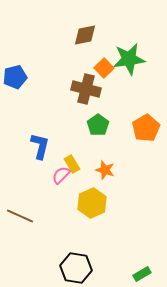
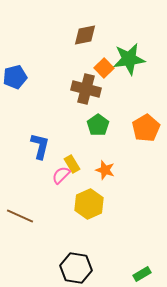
yellow hexagon: moved 3 px left, 1 px down
